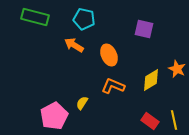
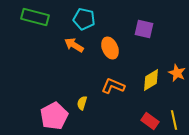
orange ellipse: moved 1 px right, 7 px up
orange star: moved 4 px down
yellow semicircle: rotated 16 degrees counterclockwise
